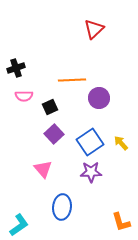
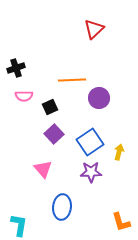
yellow arrow: moved 2 px left, 9 px down; rotated 56 degrees clockwise
cyan L-shape: rotated 45 degrees counterclockwise
